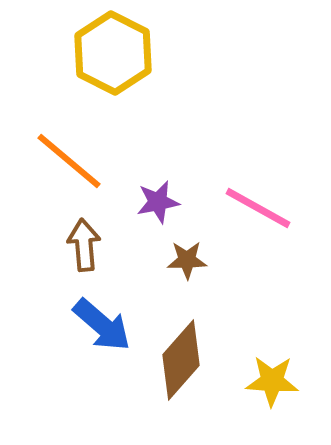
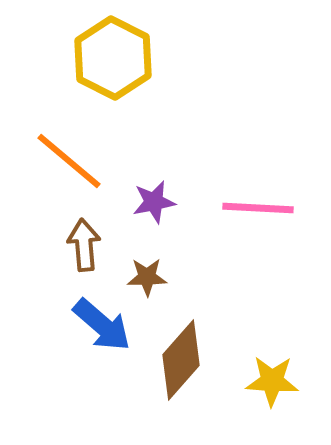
yellow hexagon: moved 5 px down
purple star: moved 4 px left
pink line: rotated 26 degrees counterclockwise
brown star: moved 40 px left, 17 px down
